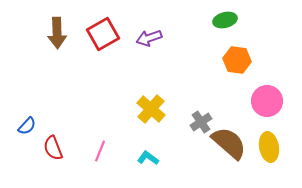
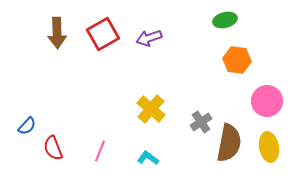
brown semicircle: rotated 60 degrees clockwise
